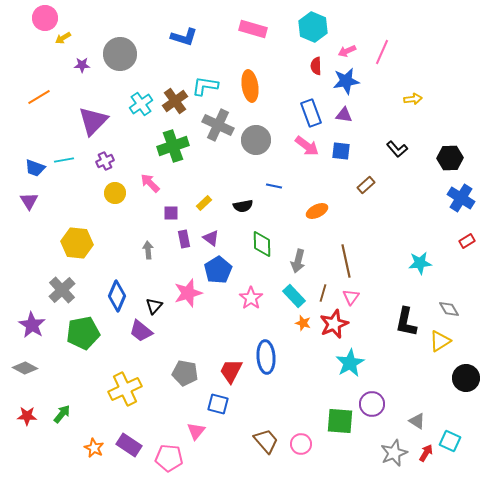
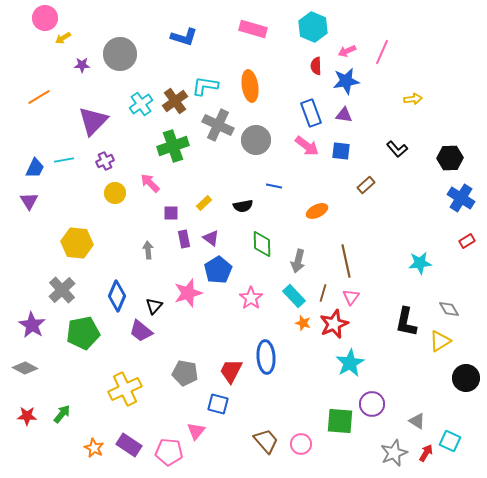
blue trapezoid at (35, 168): rotated 85 degrees counterclockwise
pink pentagon at (169, 458): moved 6 px up
